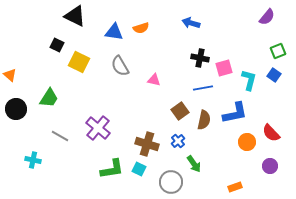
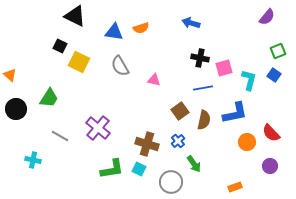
black square: moved 3 px right, 1 px down
